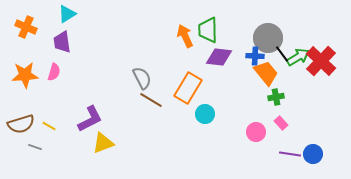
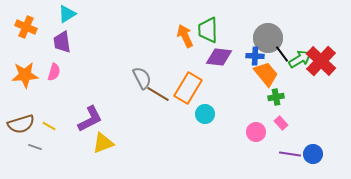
green arrow: moved 2 px right, 2 px down
orange trapezoid: moved 1 px down
brown line: moved 7 px right, 6 px up
